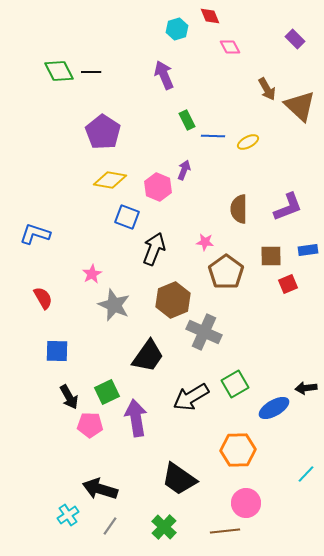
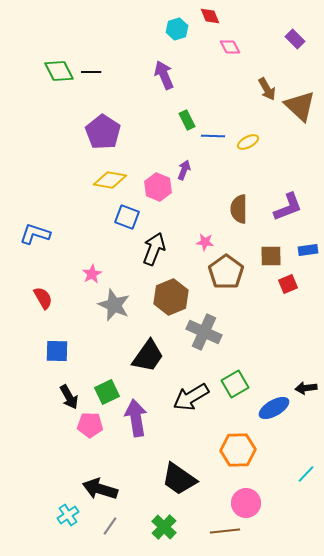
brown hexagon at (173, 300): moved 2 px left, 3 px up
